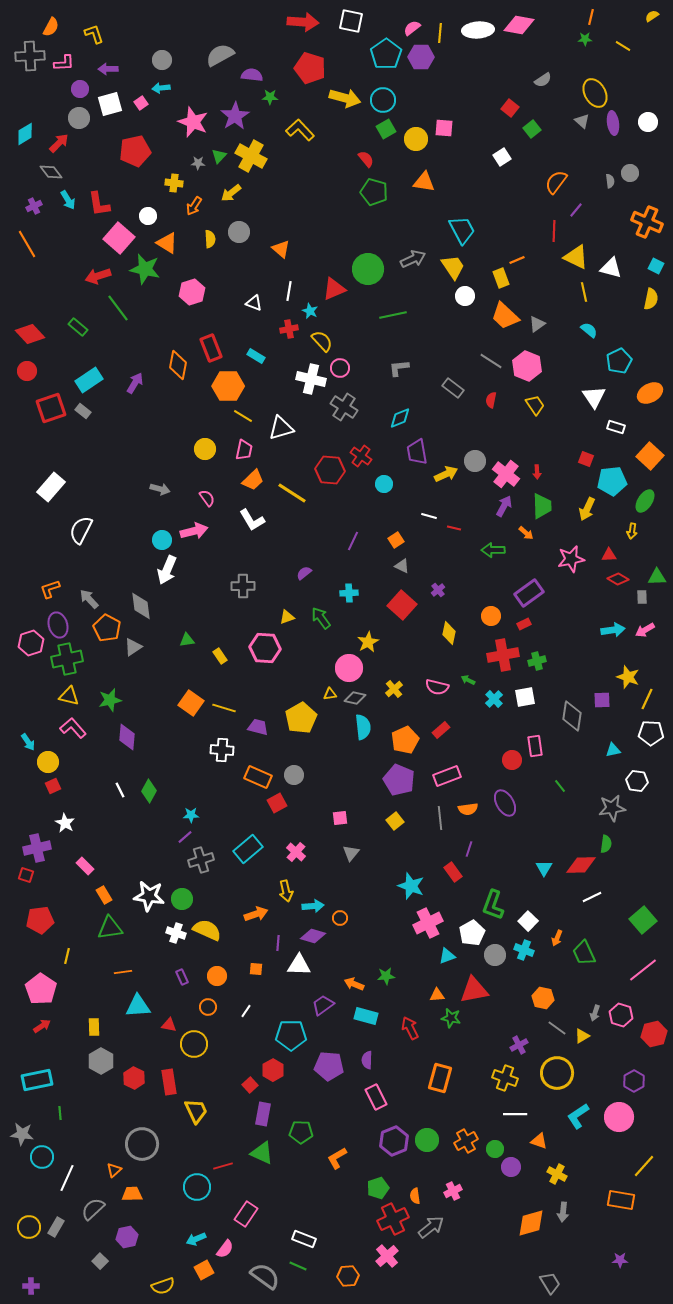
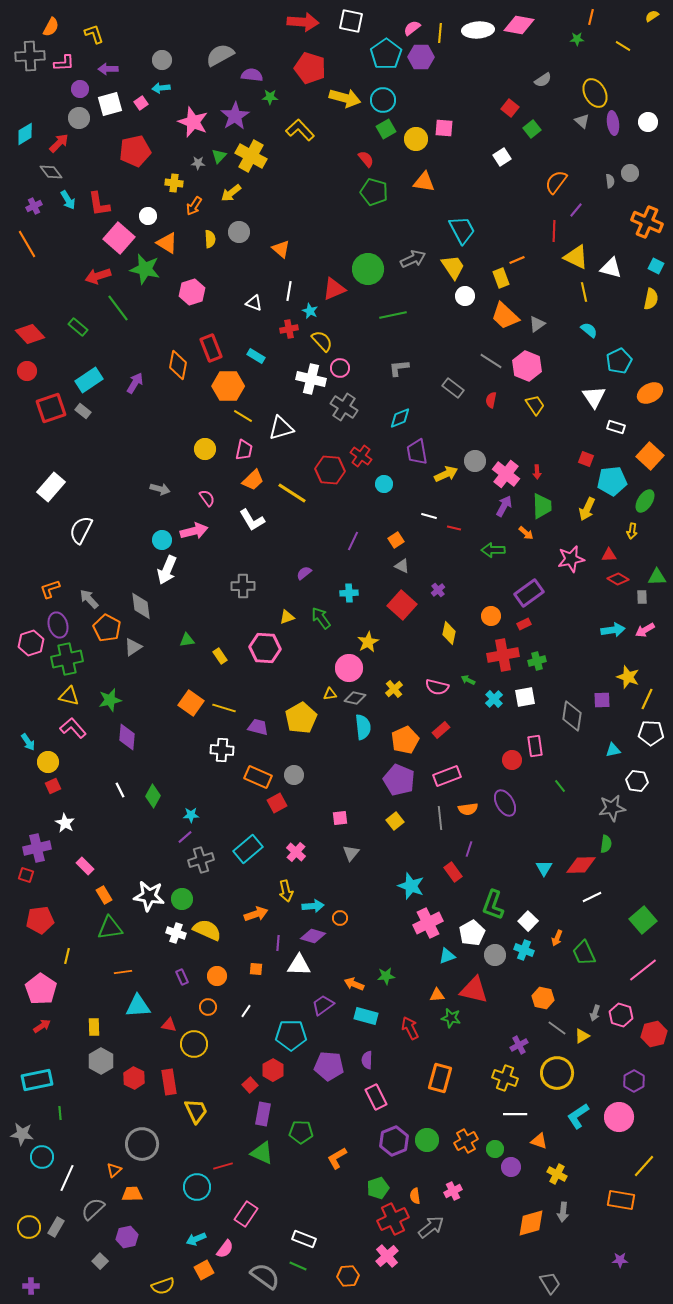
green star at (585, 39): moved 8 px left
green diamond at (149, 791): moved 4 px right, 5 px down
red triangle at (474, 990): rotated 24 degrees clockwise
